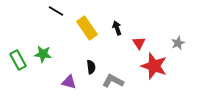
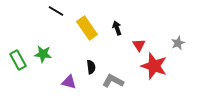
red triangle: moved 2 px down
